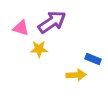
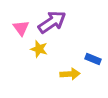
pink triangle: rotated 36 degrees clockwise
yellow star: rotated 18 degrees clockwise
yellow arrow: moved 6 px left, 1 px up
